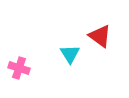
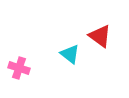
cyan triangle: rotated 20 degrees counterclockwise
